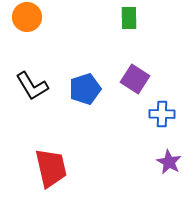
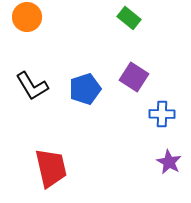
green rectangle: rotated 50 degrees counterclockwise
purple square: moved 1 px left, 2 px up
